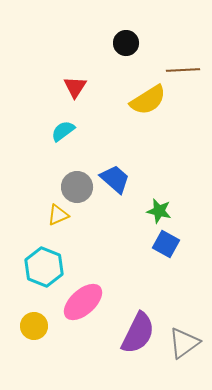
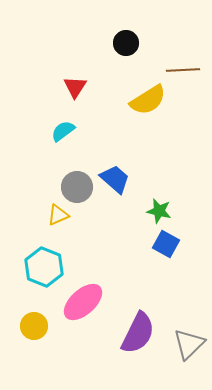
gray triangle: moved 5 px right, 1 px down; rotated 8 degrees counterclockwise
